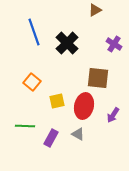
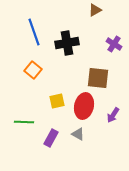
black cross: rotated 35 degrees clockwise
orange square: moved 1 px right, 12 px up
green line: moved 1 px left, 4 px up
